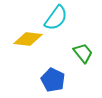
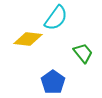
blue pentagon: moved 2 px down; rotated 10 degrees clockwise
